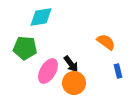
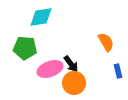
orange semicircle: rotated 24 degrees clockwise
pink ellipse: moved 2 px right, 2 px up; rotated 40 degrees clockwise
